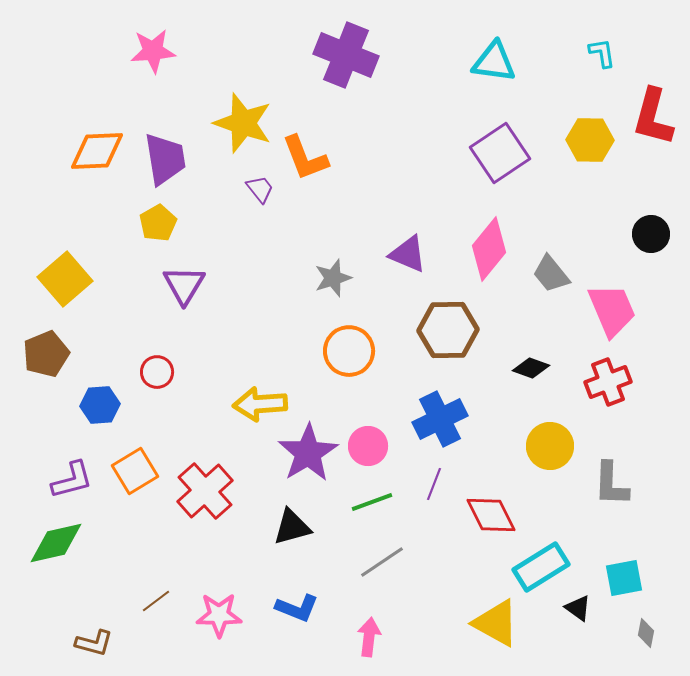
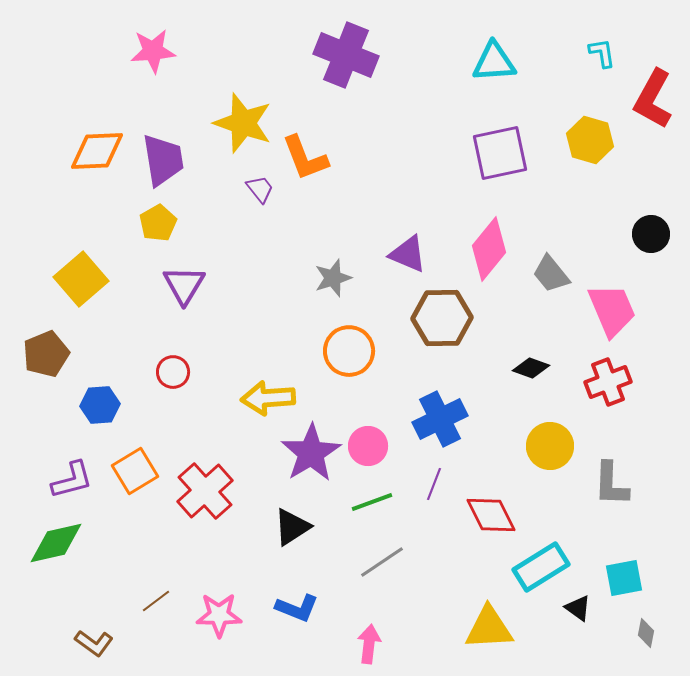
cyan triangle at (494, 62): rotated 12 degrees counterclockwise
red L-shape at (653, 117): moved 18 px up; rotated 14 degrees clockwise
yellow hexagon at (590, 140): rotated 15 degrees clockwise
purple square at (500, 153): rotated 22 degrees clockwise
purple trapezoid at (165, 159): moved 2 px left, 1 px down
yellow square at (65, 279): moved 16 px right
brown hexagon at (448, 330): moved 6 px left, 12 px up
red circle at (157, 372): moved 16 px right
yellow arrow at (260, 404): moved 8 px right, 6 px up
purple star at (308, 453): moved 3 px right
black triangle at (292, 527): rotated 18 degrees counterclockwise
yellow triangle at (496, 623): moved 7 px left, 5 px down; rotated 32 degrees counterclockwise
pink arrow at (369, 637): moved 7 px down
brown L-shape at (94, 643): rotated 21 degrees clockwise
